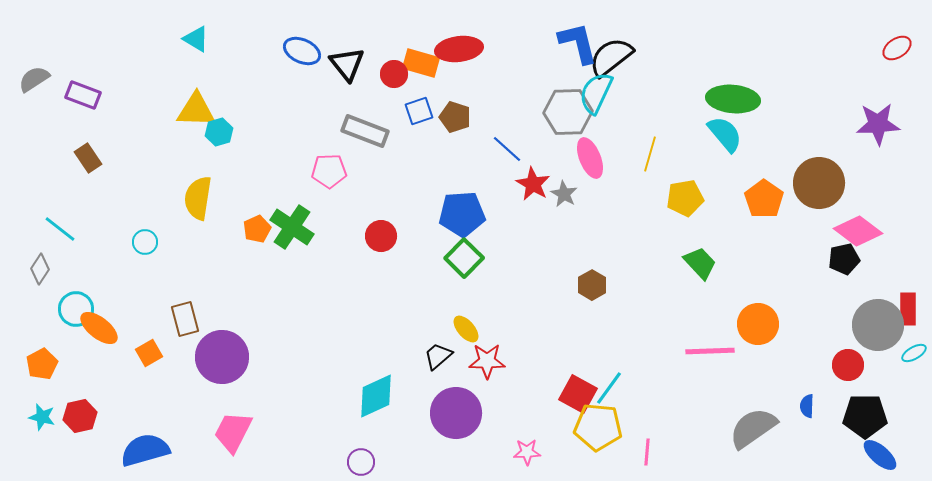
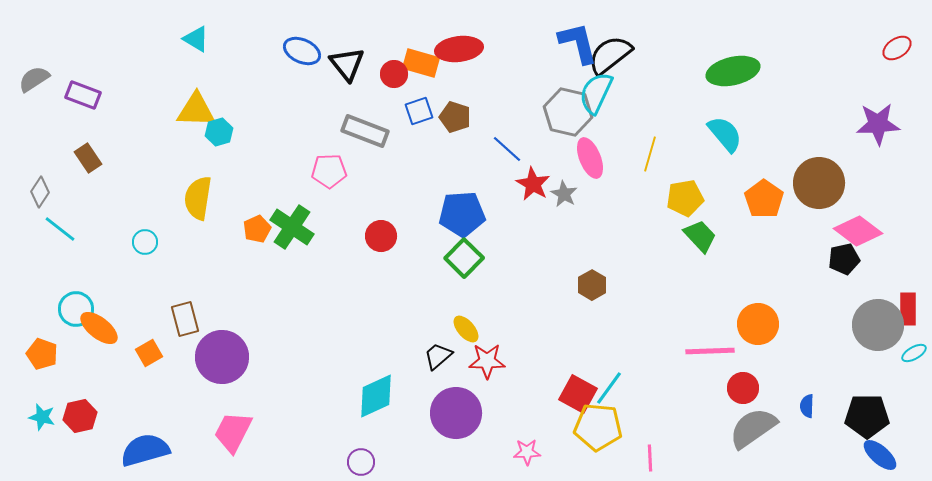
black semicircle at (611, 57): moved 1 px left, 2 px up
green ellipse at (733, 99): moved 28 px up; rotated 18 degrees counterclockwise
gray hexagon at (568, 112): rotated 15 degrees clockwise
green trapezoid at (700, 263): moved 27 px up
gray diamond at (40, 269): moved 77 px up
orange pentagon at (42, 364): moved 10 px up; rotated 24 degrees counterclockwise
red circle at (848, 365): moved 105 px left, 23 px down
black pentagon at (865, 416): moved 2 px right
pink line at (647, 452): moved 3 px right, 6 px down; rotated 8 degrees counterclockwise
